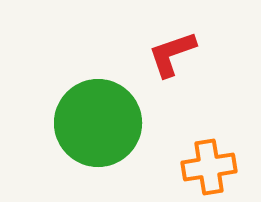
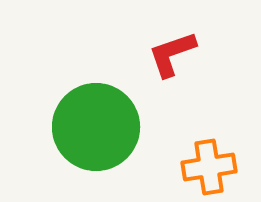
green circle: moved 2 px left, 4 px down
